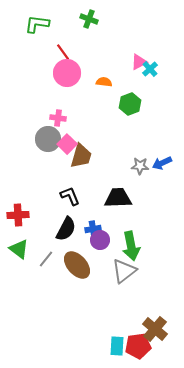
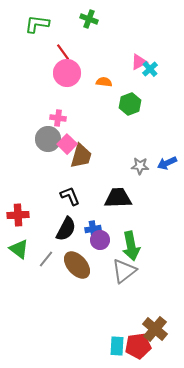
blue arrow: moved 5 px right
